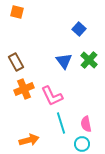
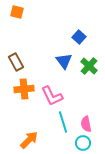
blue square: moved 8 px down
green cross: moved 6 px down
orange cross: rotated 18 degrees clockwise
cyan line: moved 2 px right, 1 px up
orange arrow: rotated 30 degrees counterclockwise
cyan circle: moved 1 px right, 1 px up
